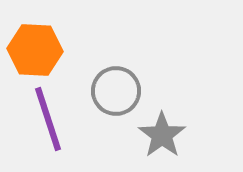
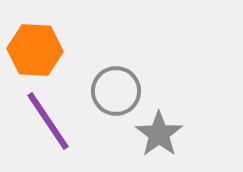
purple line: moved 2 px down; rotated 16 degrees counterclockwise
gray star: moved 3 px left, 1 px up
